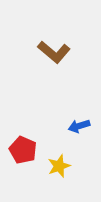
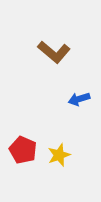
blue arrow: moved 27 px up
yellow star: moved 11 px up
